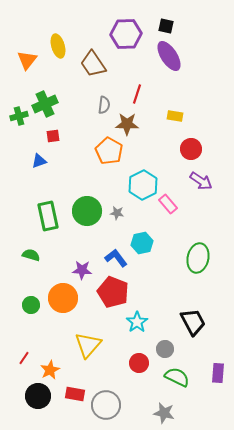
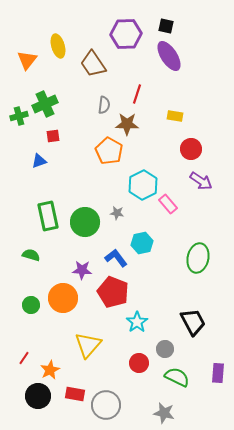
green circle at (87, 211): moved 2 px left, 11 px down
